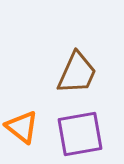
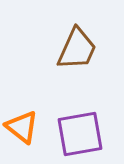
brown trapezoid: moved 24 px up
